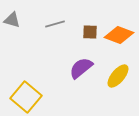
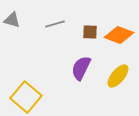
purple semicircle: rotated 25 degrees counterclockwise
